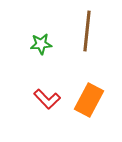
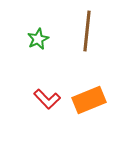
green star: moved 3 px left, 5 px up; rotated 20 degrees counterclockwise
orange rectangle: rotated 40 degrees clockwise
